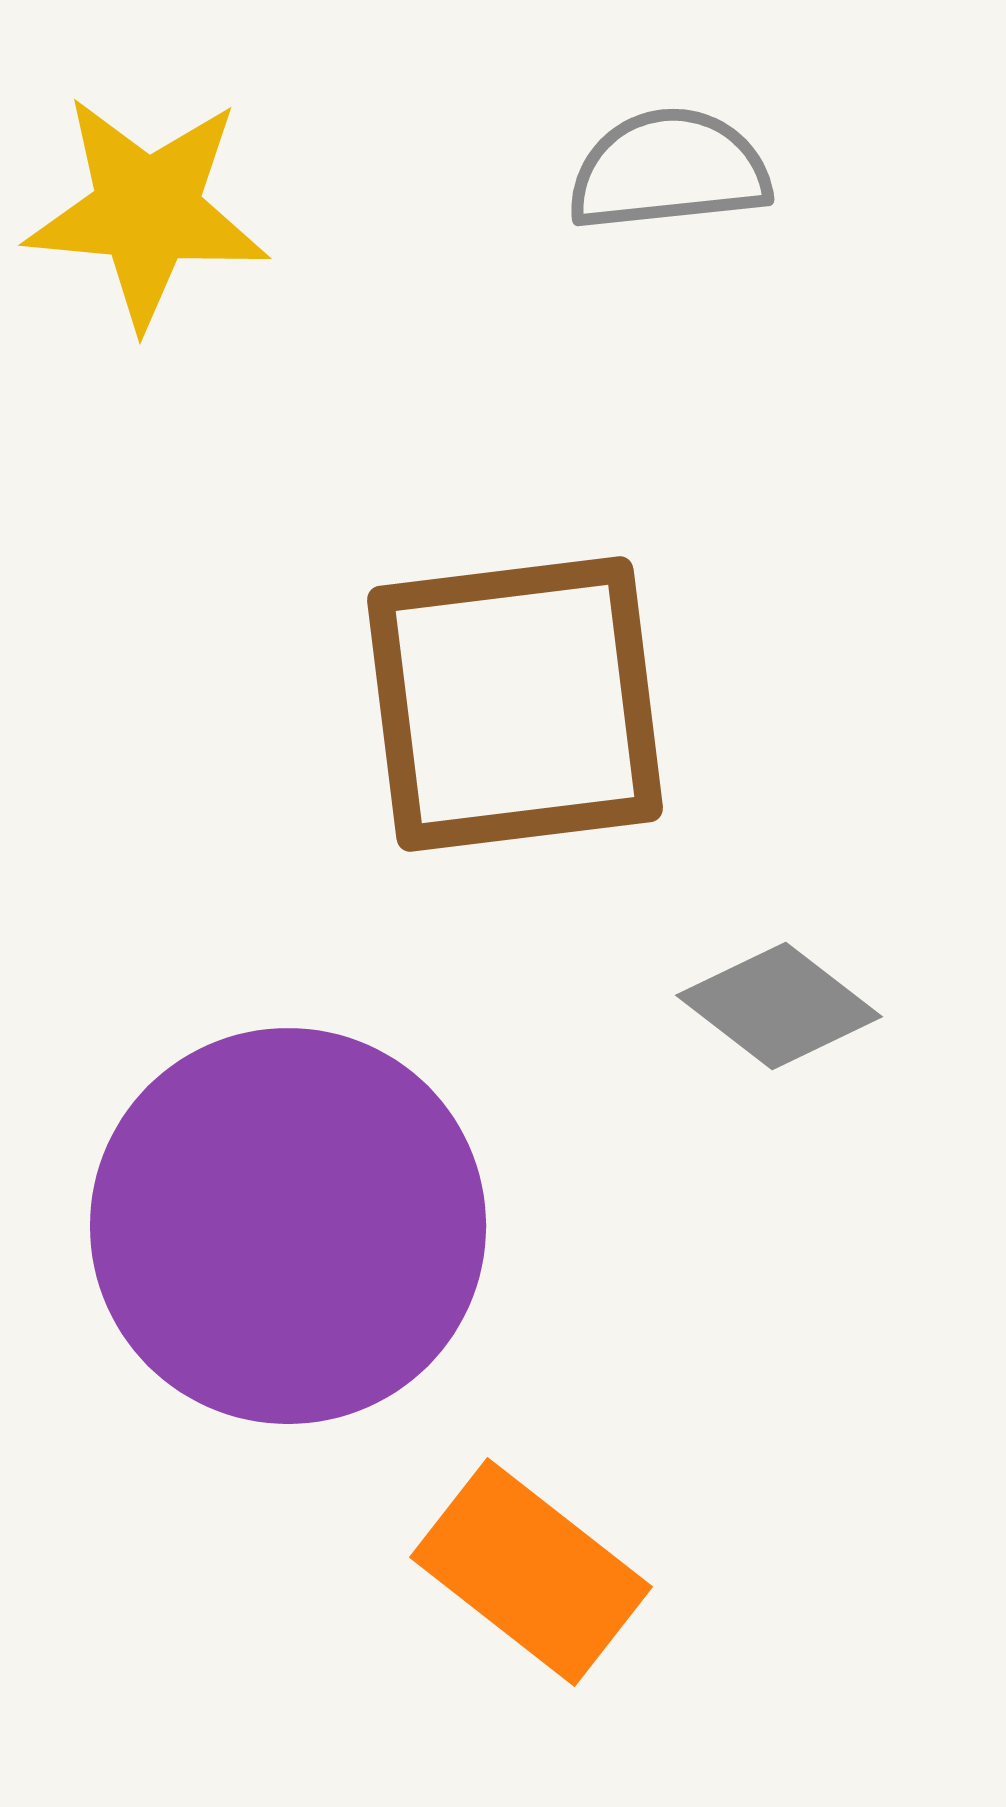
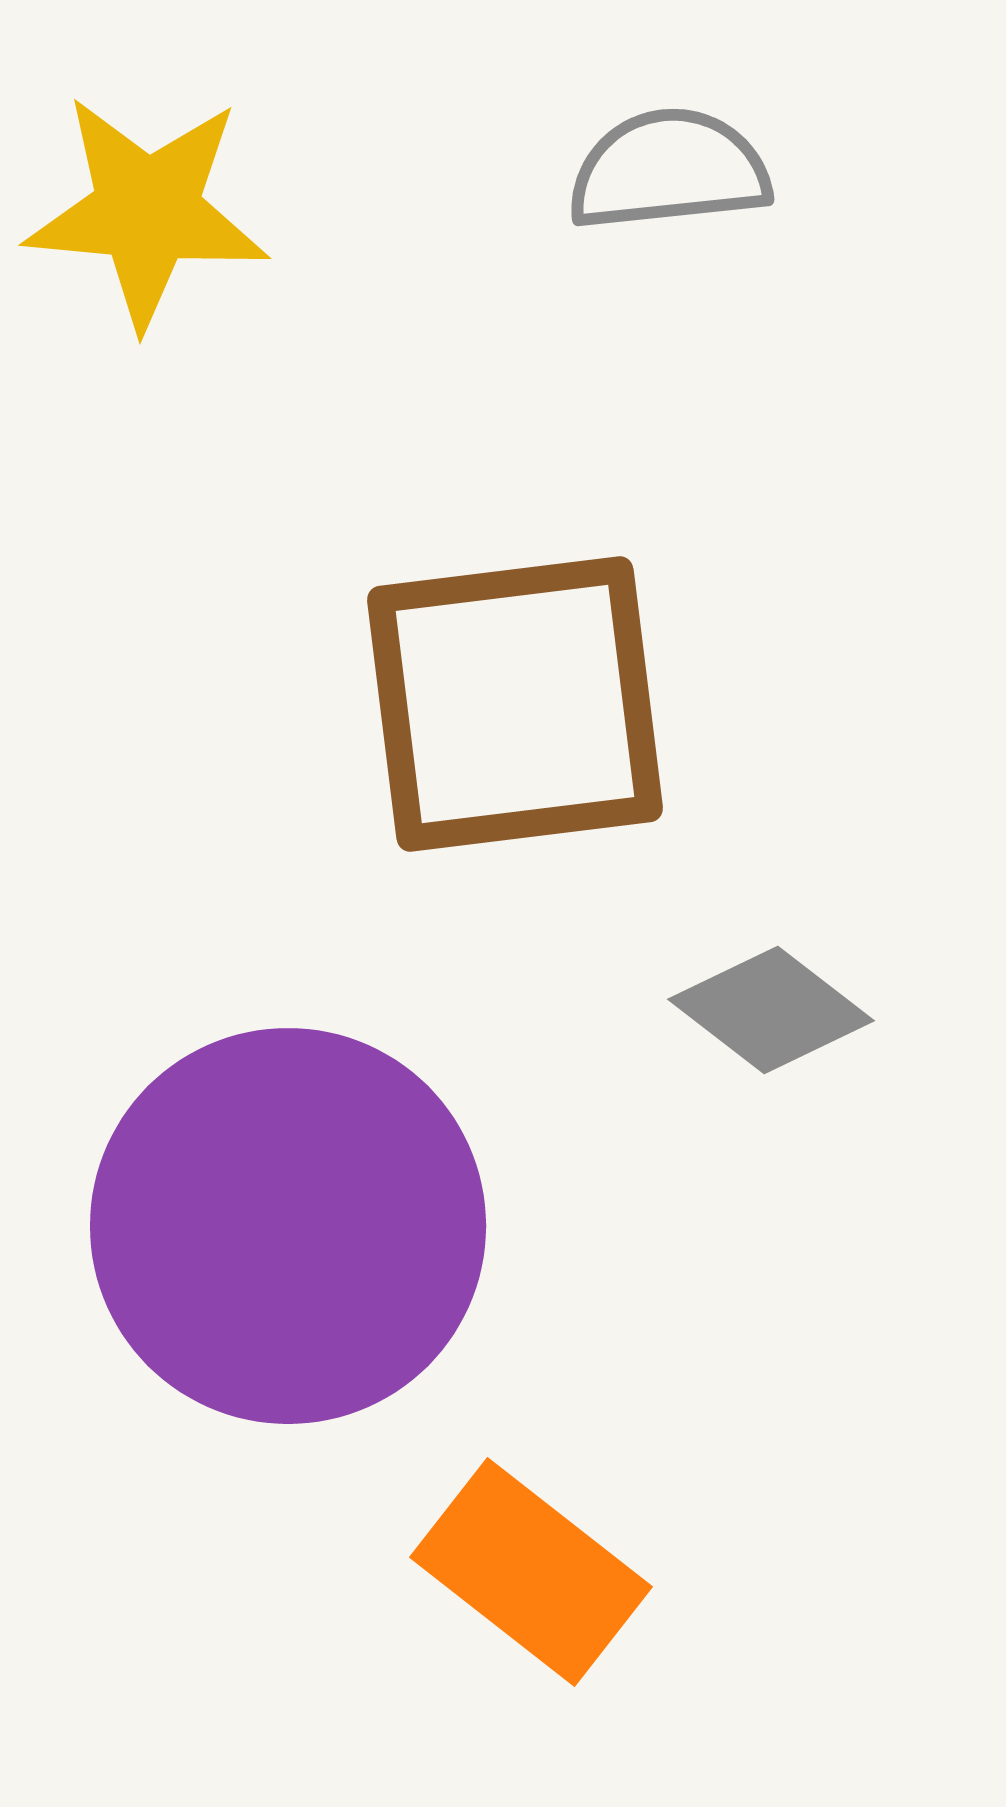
gray diamond: moved 8 px left, 4 px down
